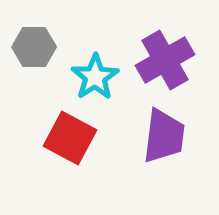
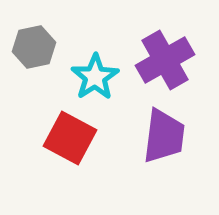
gray hexagon: rotated 12 degrees counterclockwise
